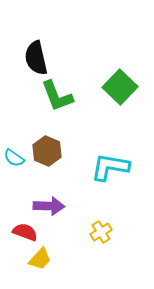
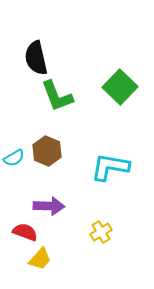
cyan semicircle: rotated 65 degrees counterclockwise
